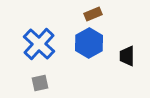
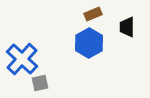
blue cross: moved 17 px left, 15 px down
black trapezoid: moved 29 px up
